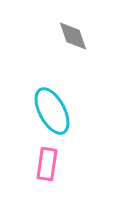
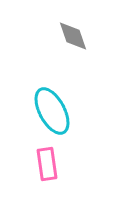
pink rectangle: rotated 16 degrees counterclockwise
